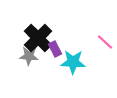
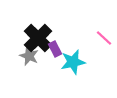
pink line: moved 1 px left, 4 px up
gray star: rotated 18 degrees clockwise
cyan star: rotated 15 degrees counterclockwise
